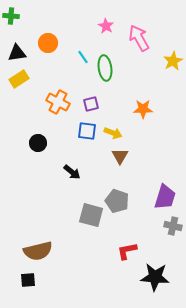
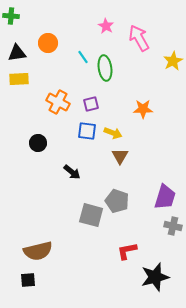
yellow rectangle: rotated 30 degrees clockwise
black star: rotated 20 degrees counterclockwise
